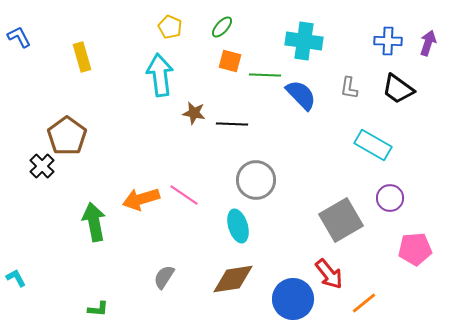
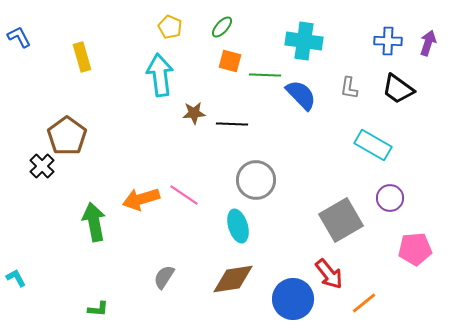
brown star: rotated 15 degrees counterclockwise
